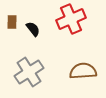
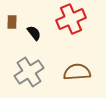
black semicircle: moved 1 px right, 4 px down
brown semicircle: moved 6 px left, 1 px down
